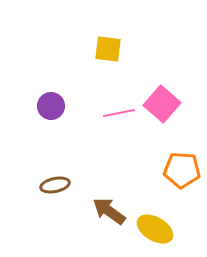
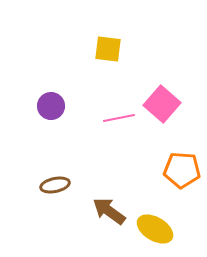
pink line: moved 5 px down
